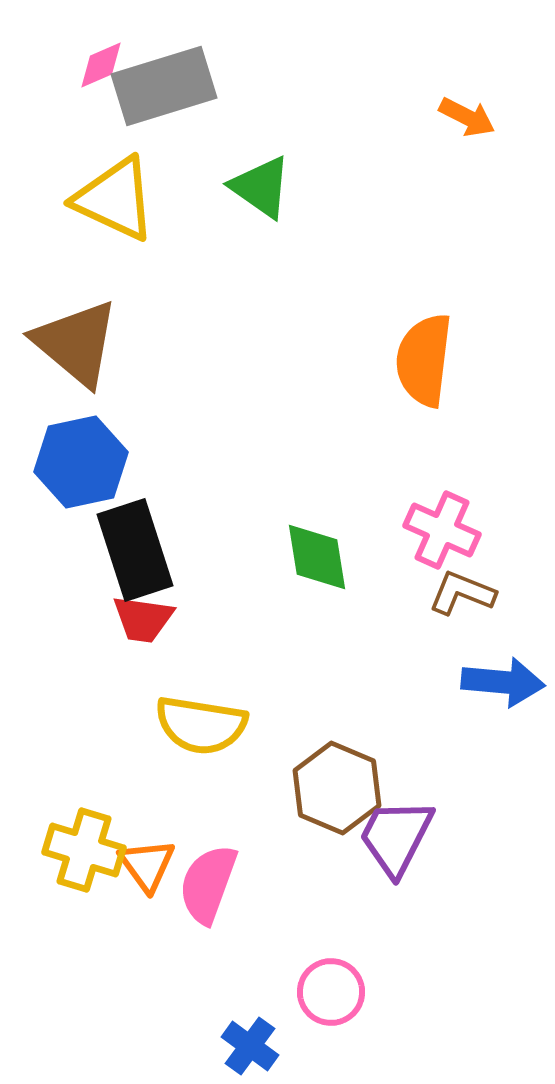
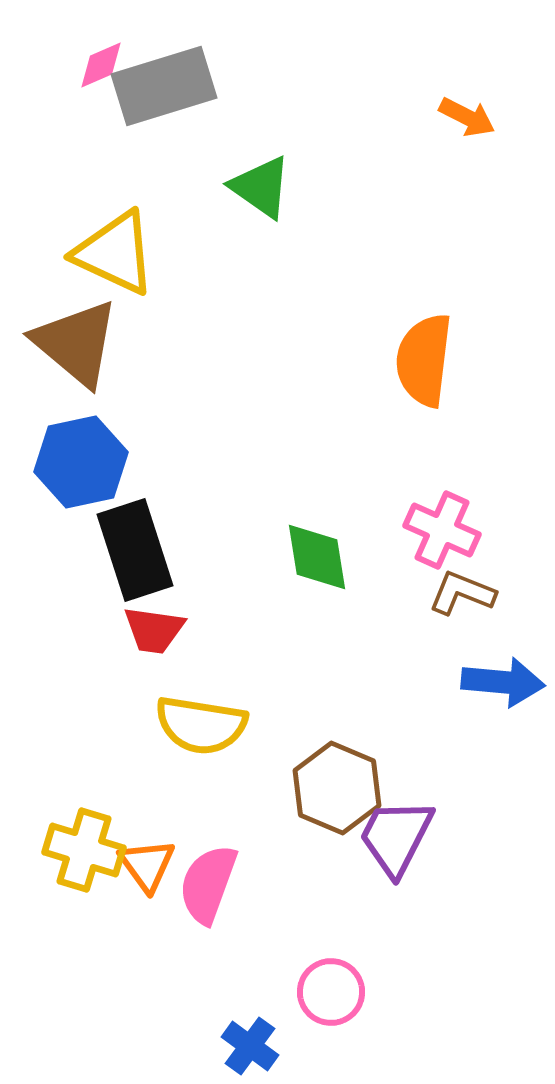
yellow triangle: moved 54 px down
red trapezoid: moved 11 px right, 11 px down
